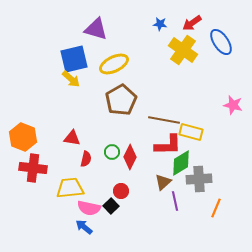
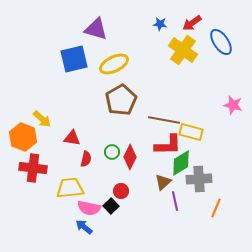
yellow arrow: moved 29 px left, 40 px down
